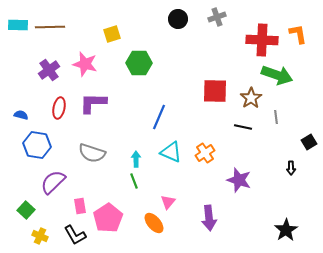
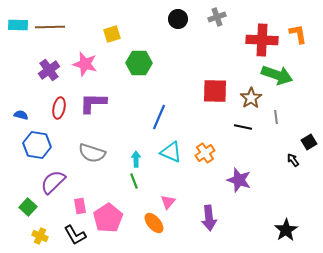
black arrow: moved 2 px right, 8 px up; rotated 144 degrees clockwise
green square: moved 2 px right, 3 px up
